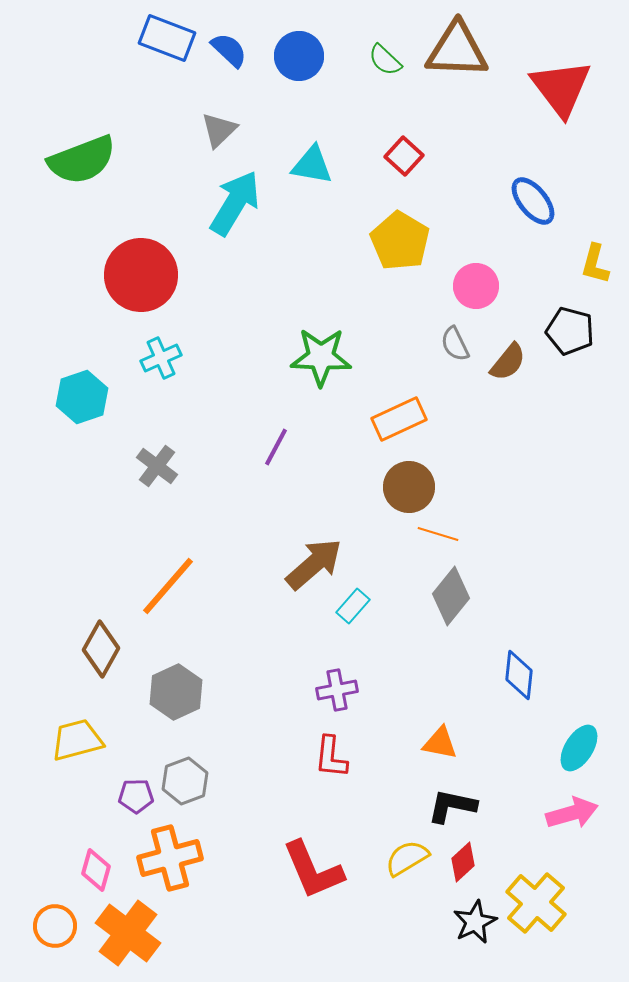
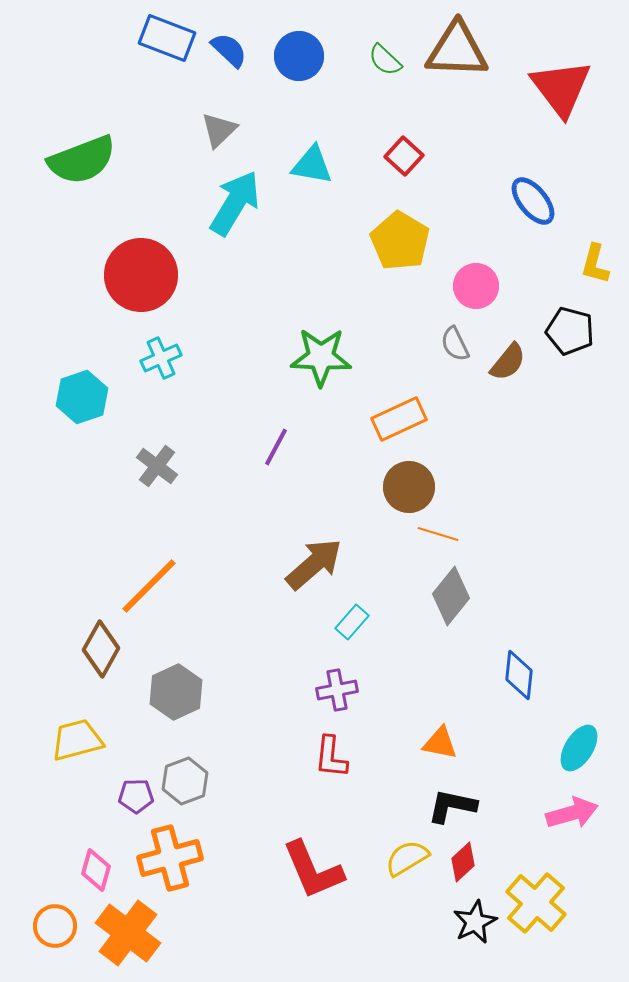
orange line at (168, 586): moved 19 px left; rotated 4 degrees clockwise
cyan rectangle at (353, 606): moved 1 px left, 16 px down
